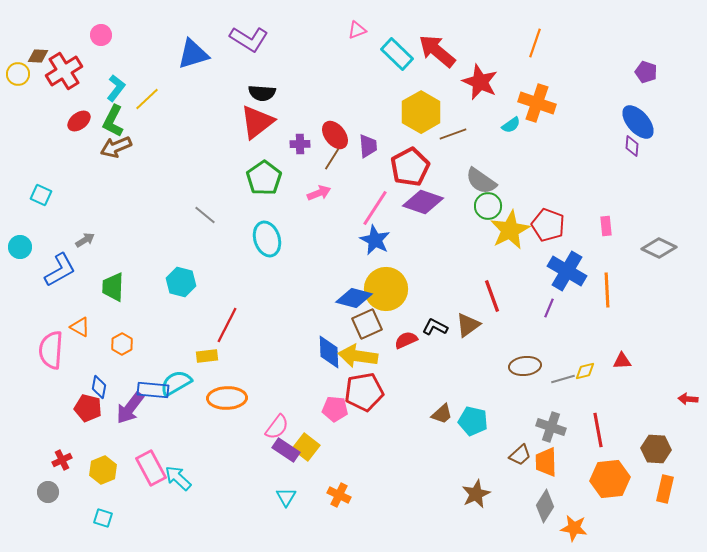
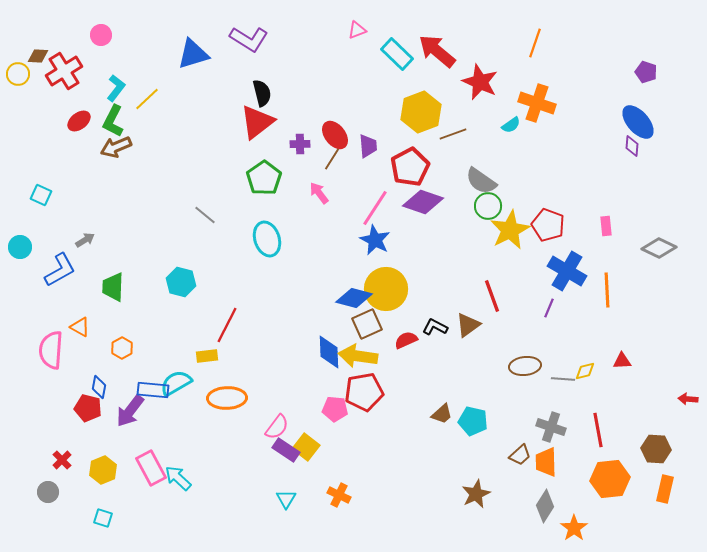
black semicircle at (262, 93): rotated 108 degrees counterclockwise
yellow hexagon at (421, 112): rotated 9 degrees clockwise
pink arrow at (319, 193): rotated 105 degrees counterclockwise
orange hexagon at (122, 344): moved 4 px down
gray line at (563, 379): rotated 20 degrees clockwise
purple arrow at (130, 408): moved 3 px down
red cross at (62, 460): rotated 18 degrees counterclockwise
cyan triangle at (286, 497): moved 2 px down
orange star at (574, 528): rotated 28 degrees clockwise
